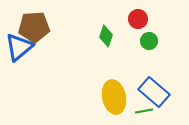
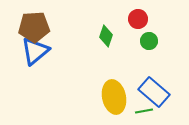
blue triangle: moved 16 px right, 4 px down
